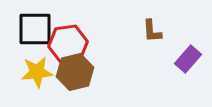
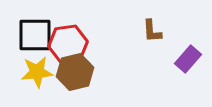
black square: moved 6 px down
